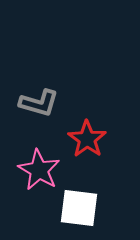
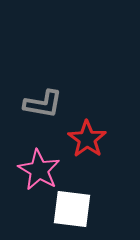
gray L-shape: moved 4 px right, 1 px down; rotated 6 degrees counterclockwise
white square: moved 7 px left, 1 px down
